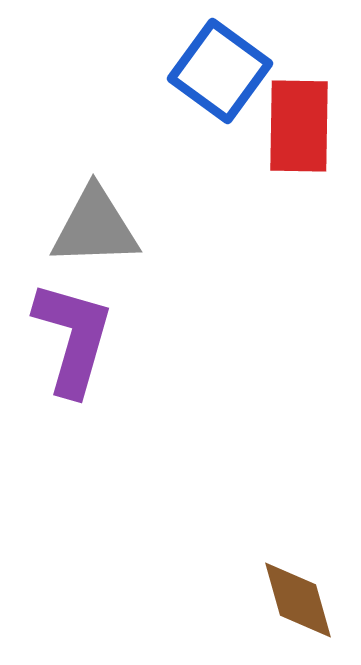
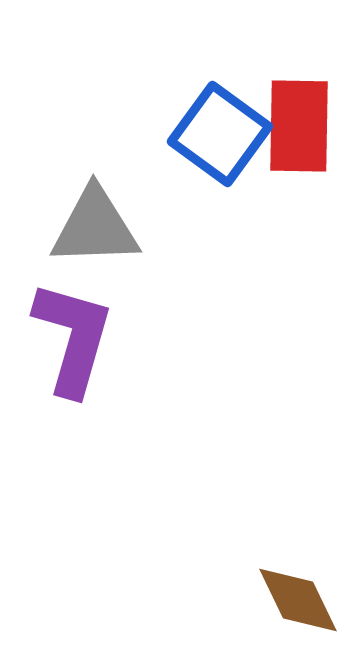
blue square: moved 63 px down
brown diamond: rotated 10 degrees counterclockwise
